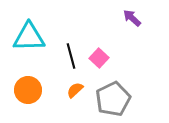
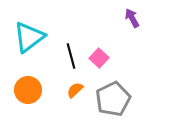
purple arrow: rotated 18 degrees clockwise
cyan triangle: rotated 36 degrees counterclockwise
